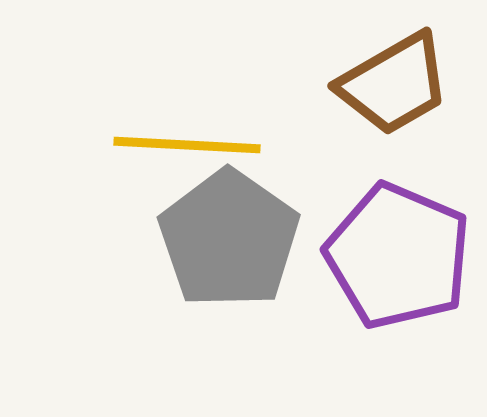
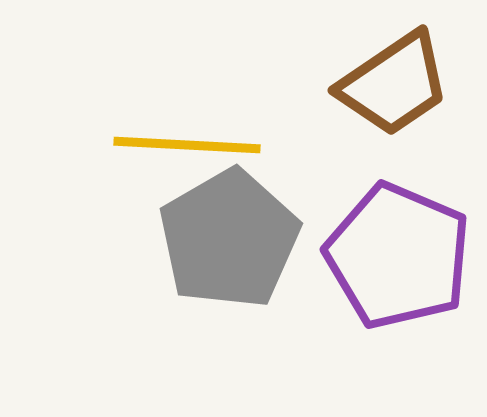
brown trapezoid: rotated 4 degrees counterclockwise
gray pentagon: rotated 7 degrees clockwise
